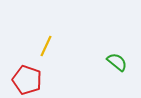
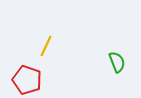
green semicircle: rotated 30 degrees clockwise
